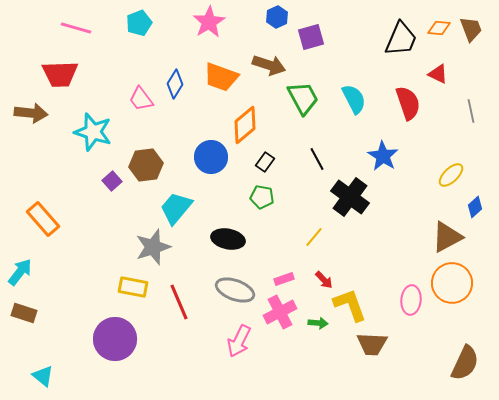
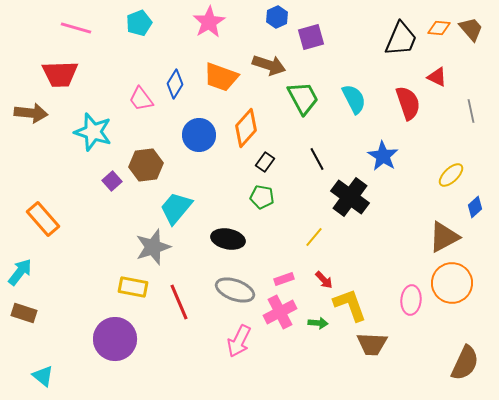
brown trapezoid at (471, 29): rotated 20 degrees counterclockwise
red triangle at (438, 74): moved 1 px left, 3 px down
orange diamond at (245, 125): moved 1 px right, 3 px down; rotated 9 degrees counterclockwise
blue circle at (211, 157): moved 12 px left, 22 px up
brown triangle at (447, 237): moved 3 px left
